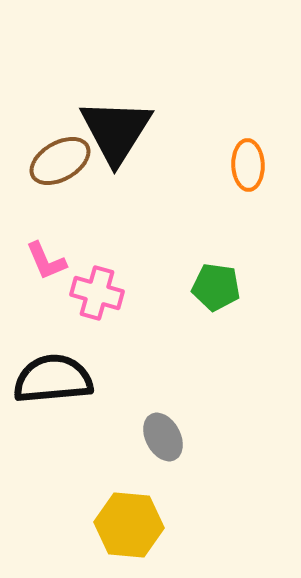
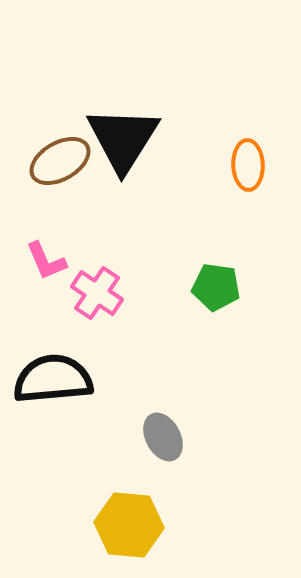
black triangle: moved 7 px right, 8 px down
pink cross: rotated 18 degrees clockwise
